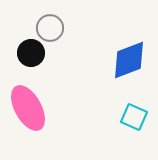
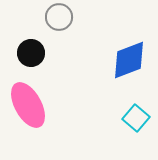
gray circle: moved 9 px right, 11 px up
pink ellipse: moved 3 px up
cyan square: moved 2 px right, 1 px down; rotated 16 degrees clockwise
